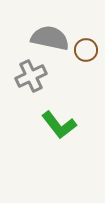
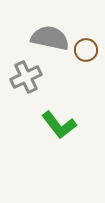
gray cross: moved 5 px left, 1 px down
